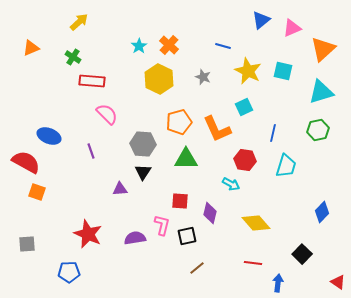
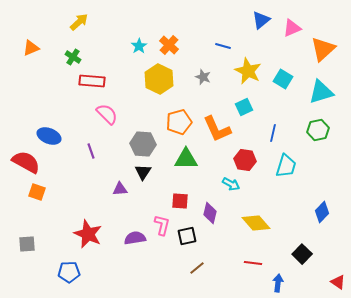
cyan square at (283, 71): moved 8 px down; rotated 18 degrees clockwise
